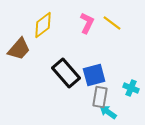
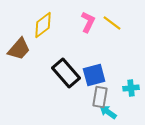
pink L-shape: moved 1 px right, 1 px up
cyan cross: rotated 28 degrees counterclockwise
